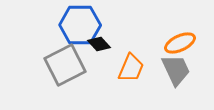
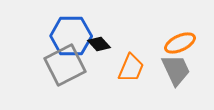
blue hexagon: moved 9 px left, 11 px down
